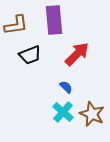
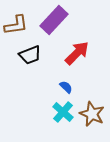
purple rectangle: rotated 48 degrees clockwise
red arrow: moved 1 px up
